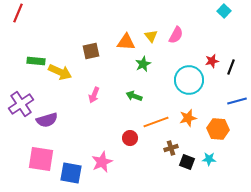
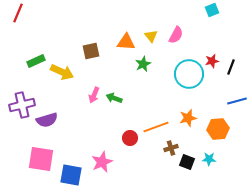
cyan square: moved 12 px left, 1 px up; rotated 24 degrees clockwise
green rectangle: rotated 30 degrees counterclockwise
yellow arrow: moved 2 px right
cyan circle: moved 6 px up
green arrow: moved 20 px left, 2 px down
purple cross: moved 1 px right, 1 px down; rotated 20 degrees clockwise
orange line: moved 5 px down
orange hexagon: rotated 10 degrees counterclockwise
blue square: moved 2 px down
